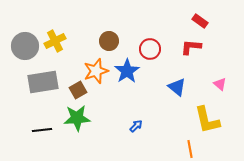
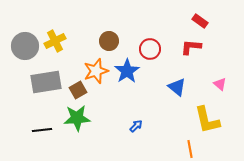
gray rectangle: moved 3 px right
